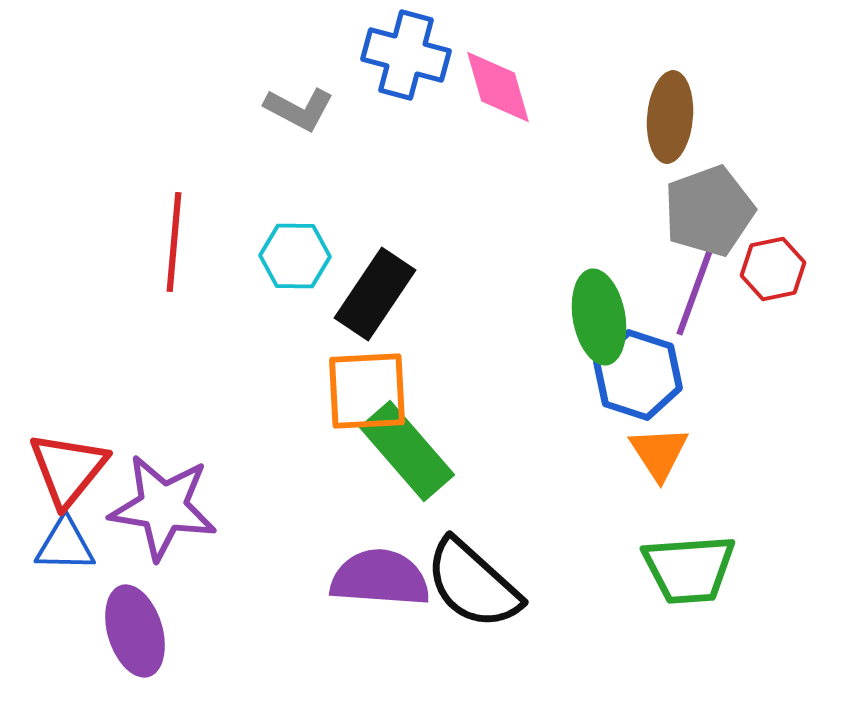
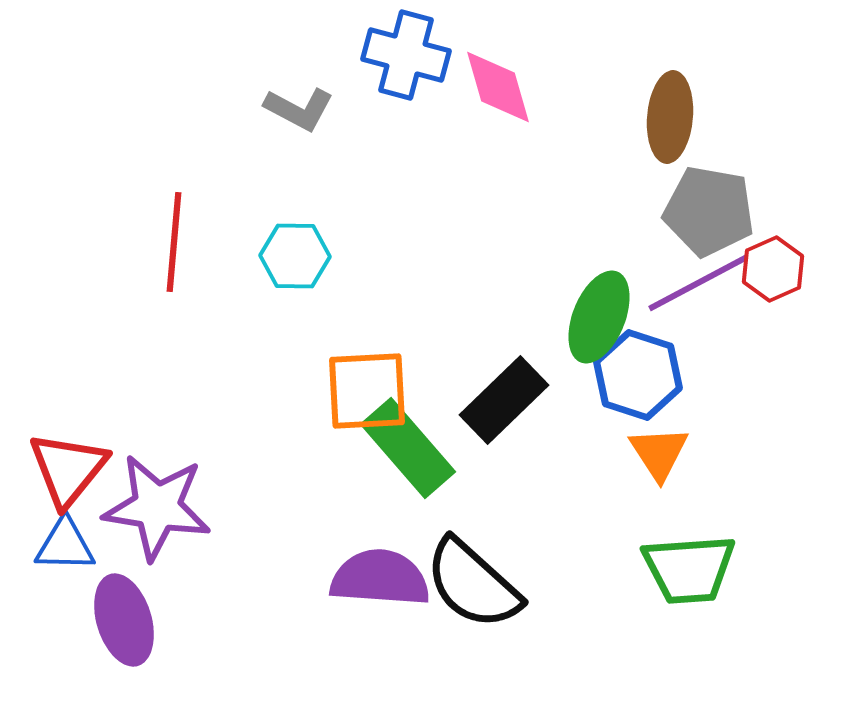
gray pentagon: rotated 30 degrees clockwise
red hexagon: rotated 12 degrees counterclockwise
purple line: rotated 42 degrees clockwise
black rectangle: moved 129 px right, 106 px down; rotated 12 degrees clockwise
green ellipse: rotated 32 degrees clockwise
green rectangle: moved 1 px right, 3 px up
purple star: moved 6 px left
purple ellipse: moved 11 px left, 11 px up
